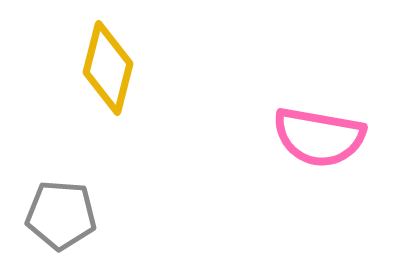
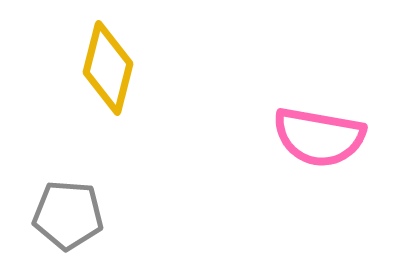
gray pentagon: moved 7 px right
